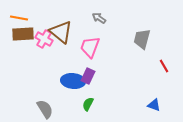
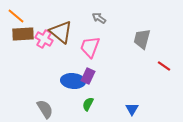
orange line: moved 3 px left, 2 px up; rotated 30 degrees clockwise
red line: rotated 24 degrees counterclockwise
blue triangle: moved 22 px left, 4 px down; rotated 40 degrees clockwise
